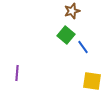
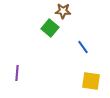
brown star: moved 9 px left; rotated 21 degrees clockwise
green square: moved 16 px left, 7 px up
yellow square: moved 1 px left
